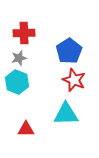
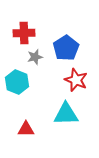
blue pentagon: moved 3 px left, 3 px up
gray star: moved 16 px right, 1 px up
red star: moved 2 px right
